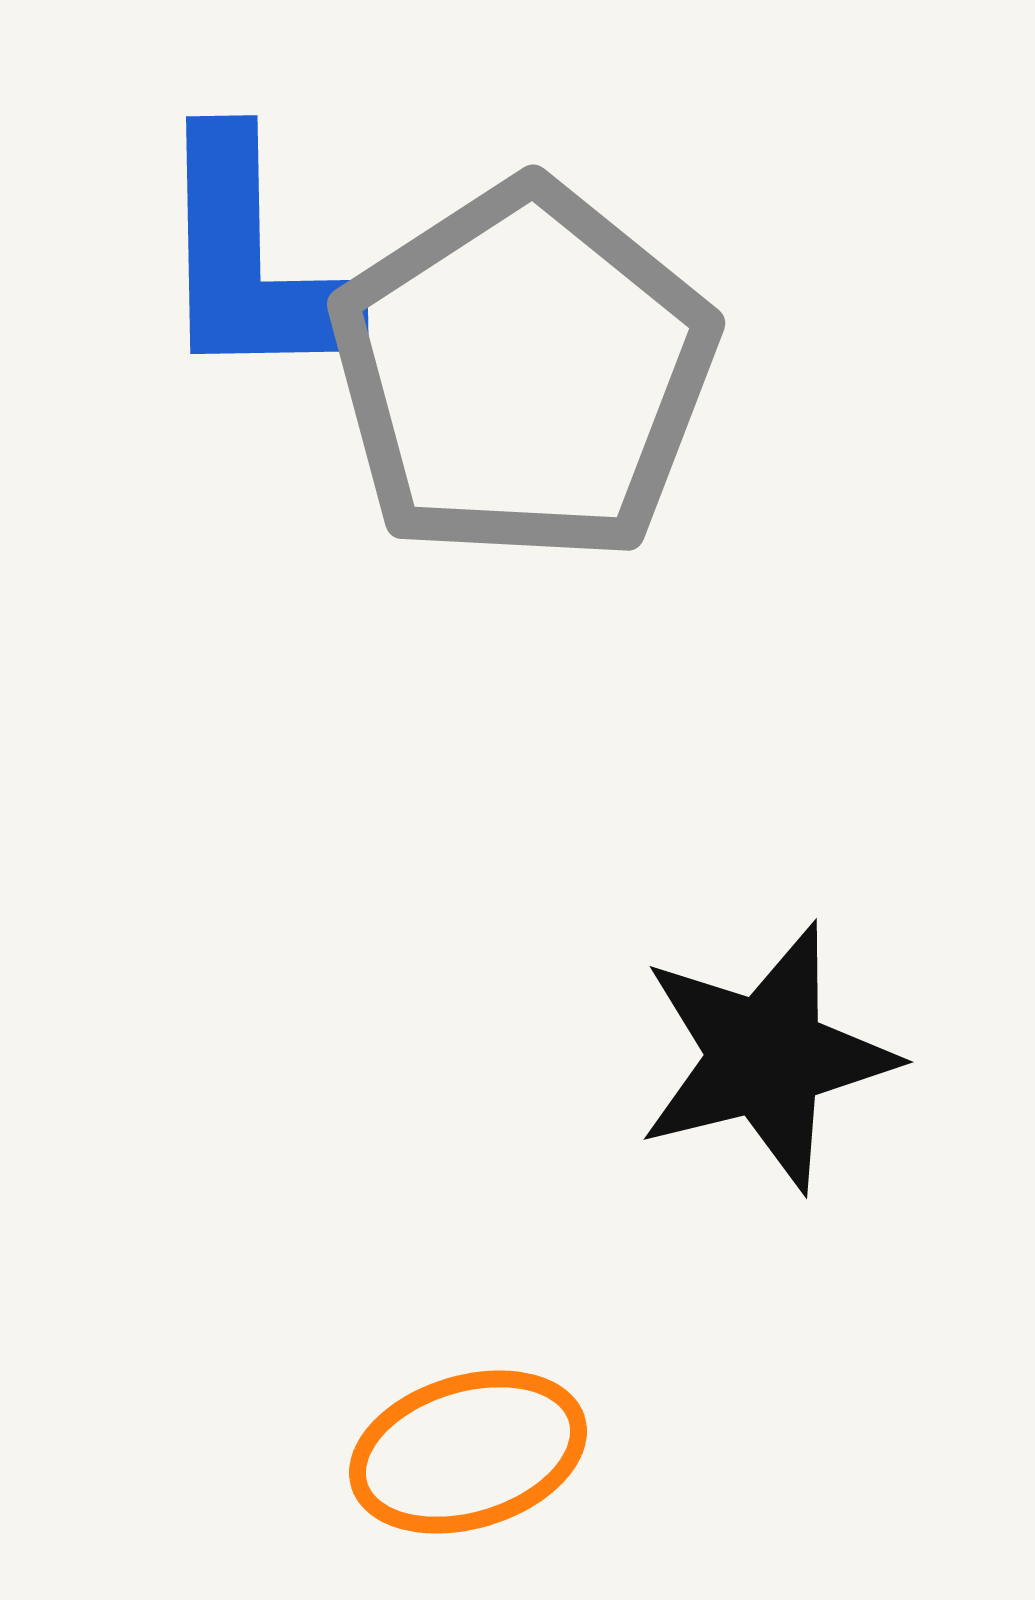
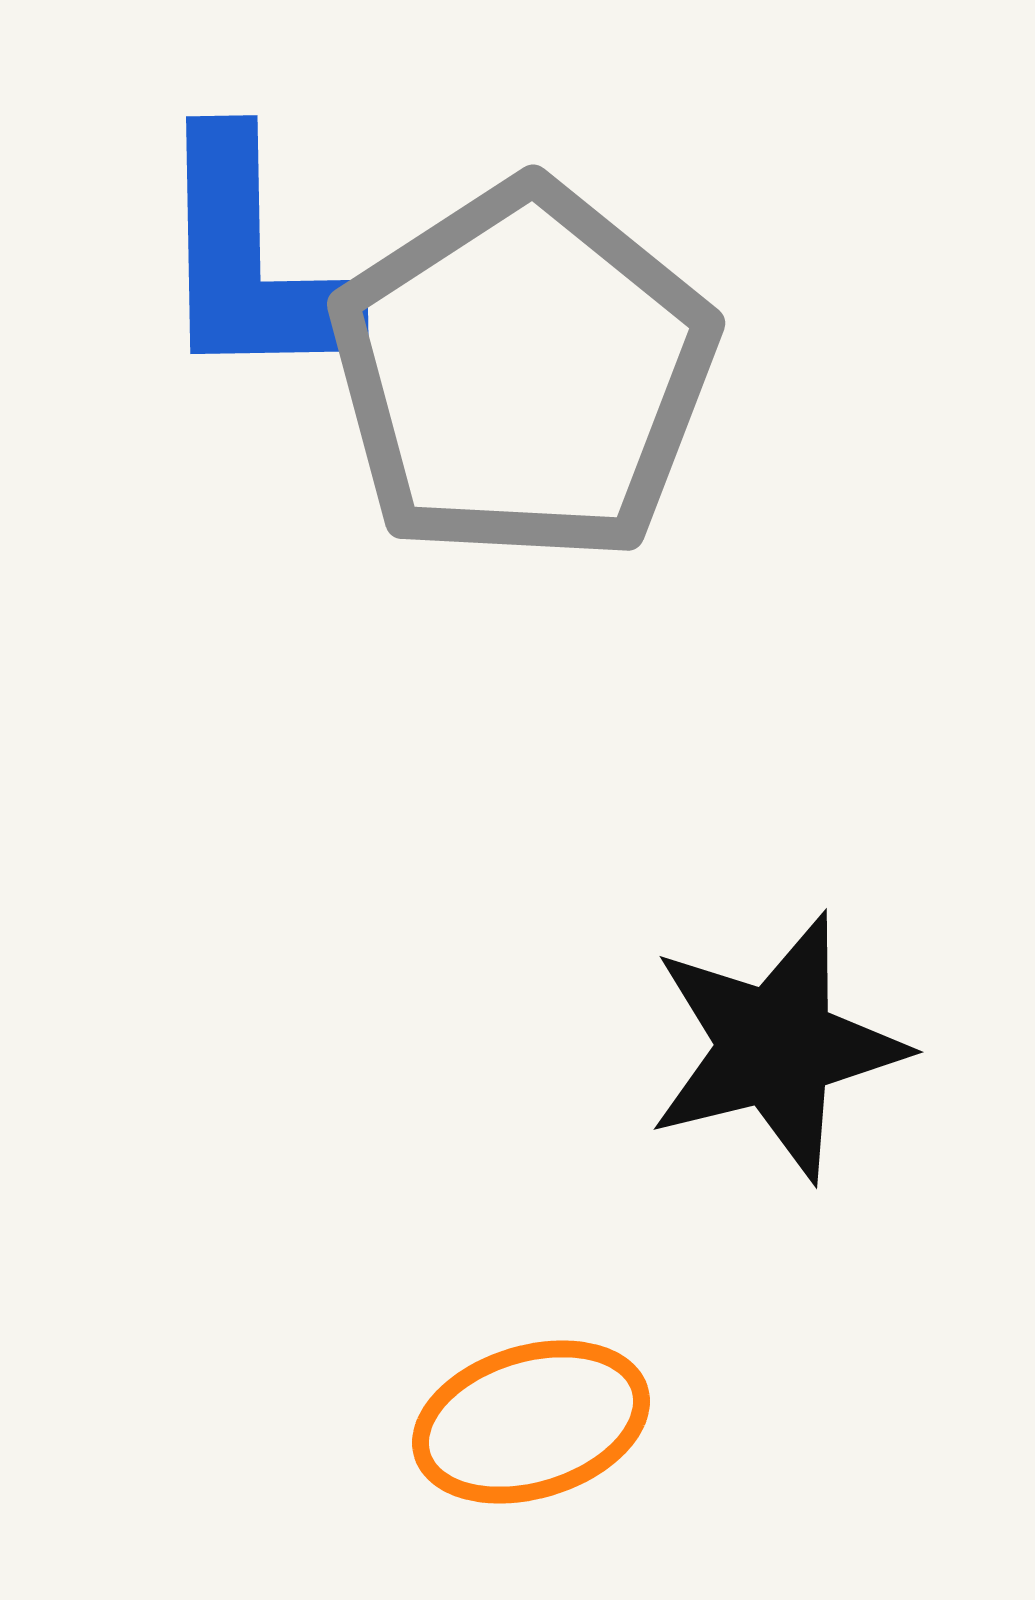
black star: moved 10 px right, 10 px up
orange ellipse: moved 63 px right, 30 px up
